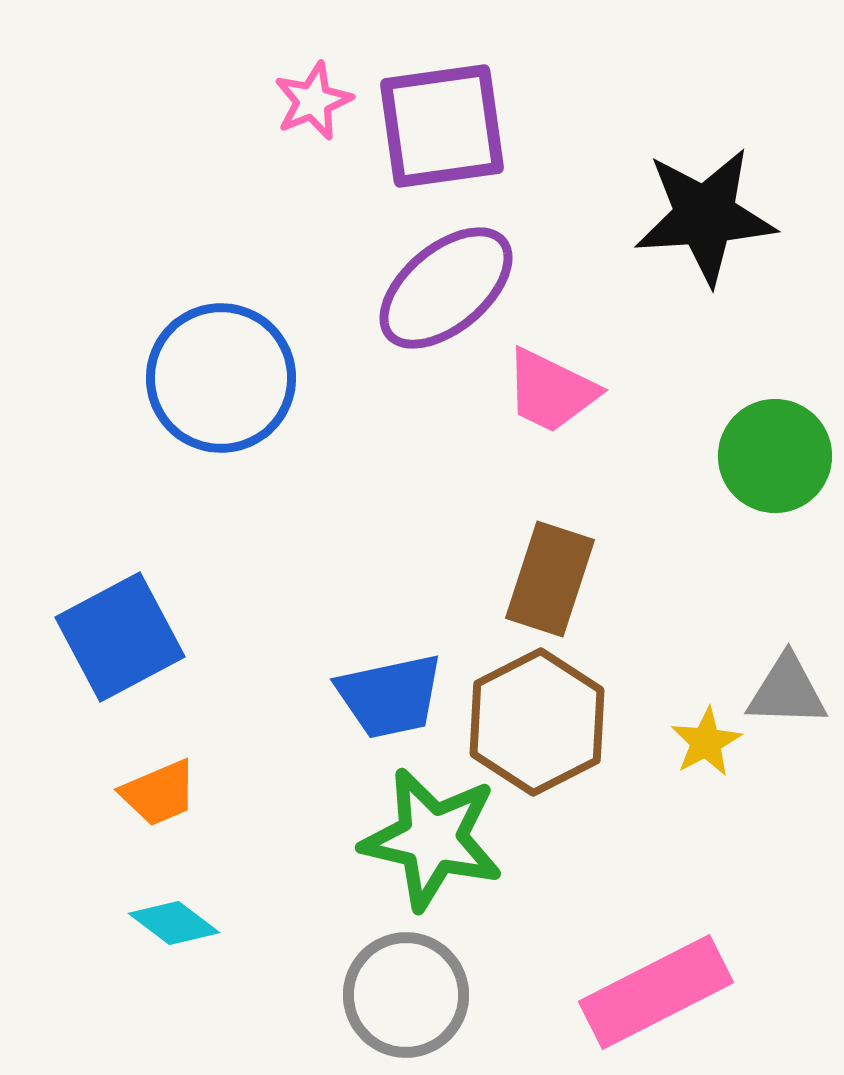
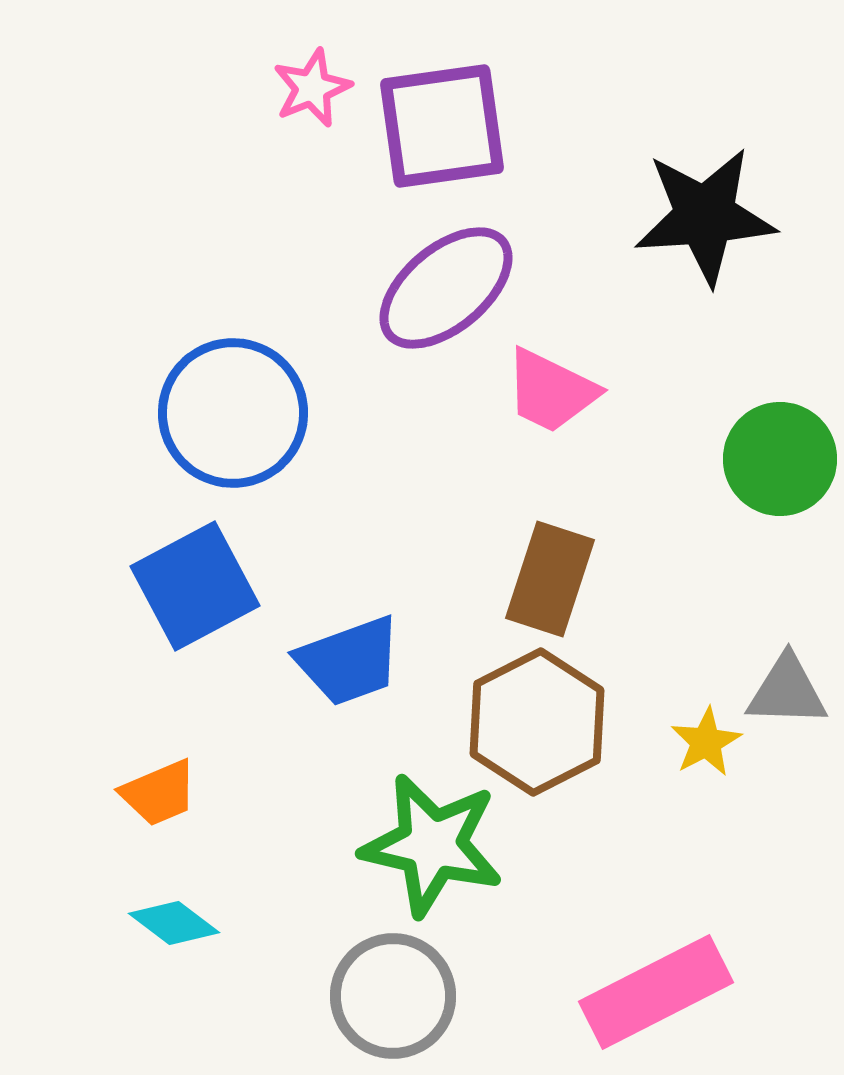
pink star: moved 1 px left, 13 px up
blue circle: moved 12 px right, 35 px down
green circle: moved 5 px right, 3 px down
blue square: moved 75 px right, 51 px up
blue trapezoid: moved 41 px left, 35 px up; rotated 8 degrees counterclockwise
green star: moved 6 px down
gray circle: moved 13 px left, 1 px down
